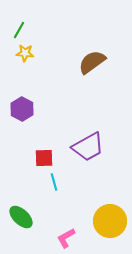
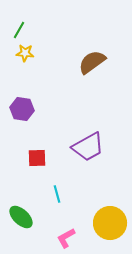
purple hexagon: rotated 20 degrees counterclockwise
red square: moved 7 px left
cyan line: moved 3 px right, 12 px down
yellow circle: moved 2 px down
